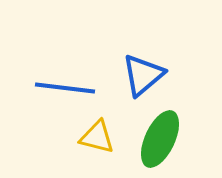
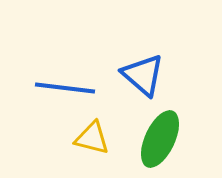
blue triangle: rotated 39 degrees counterclockwise
yellow triangle: moved 5 px left, 1 px down
